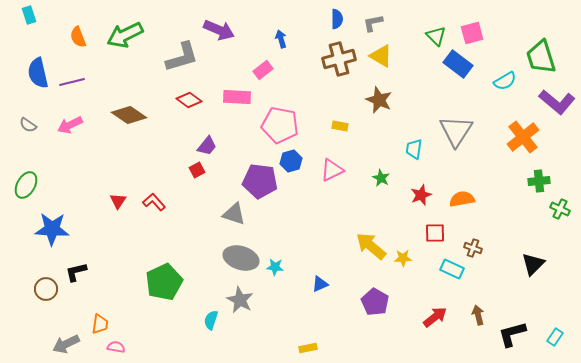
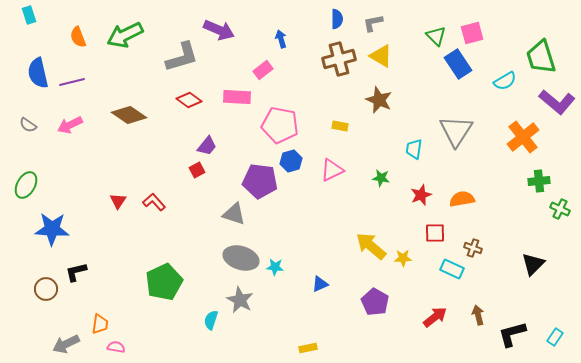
blue rectangle at (458, 64): rotated 20 degrees clockwise
green star at (381, 178): rotated 18 degrees counterclockwise
